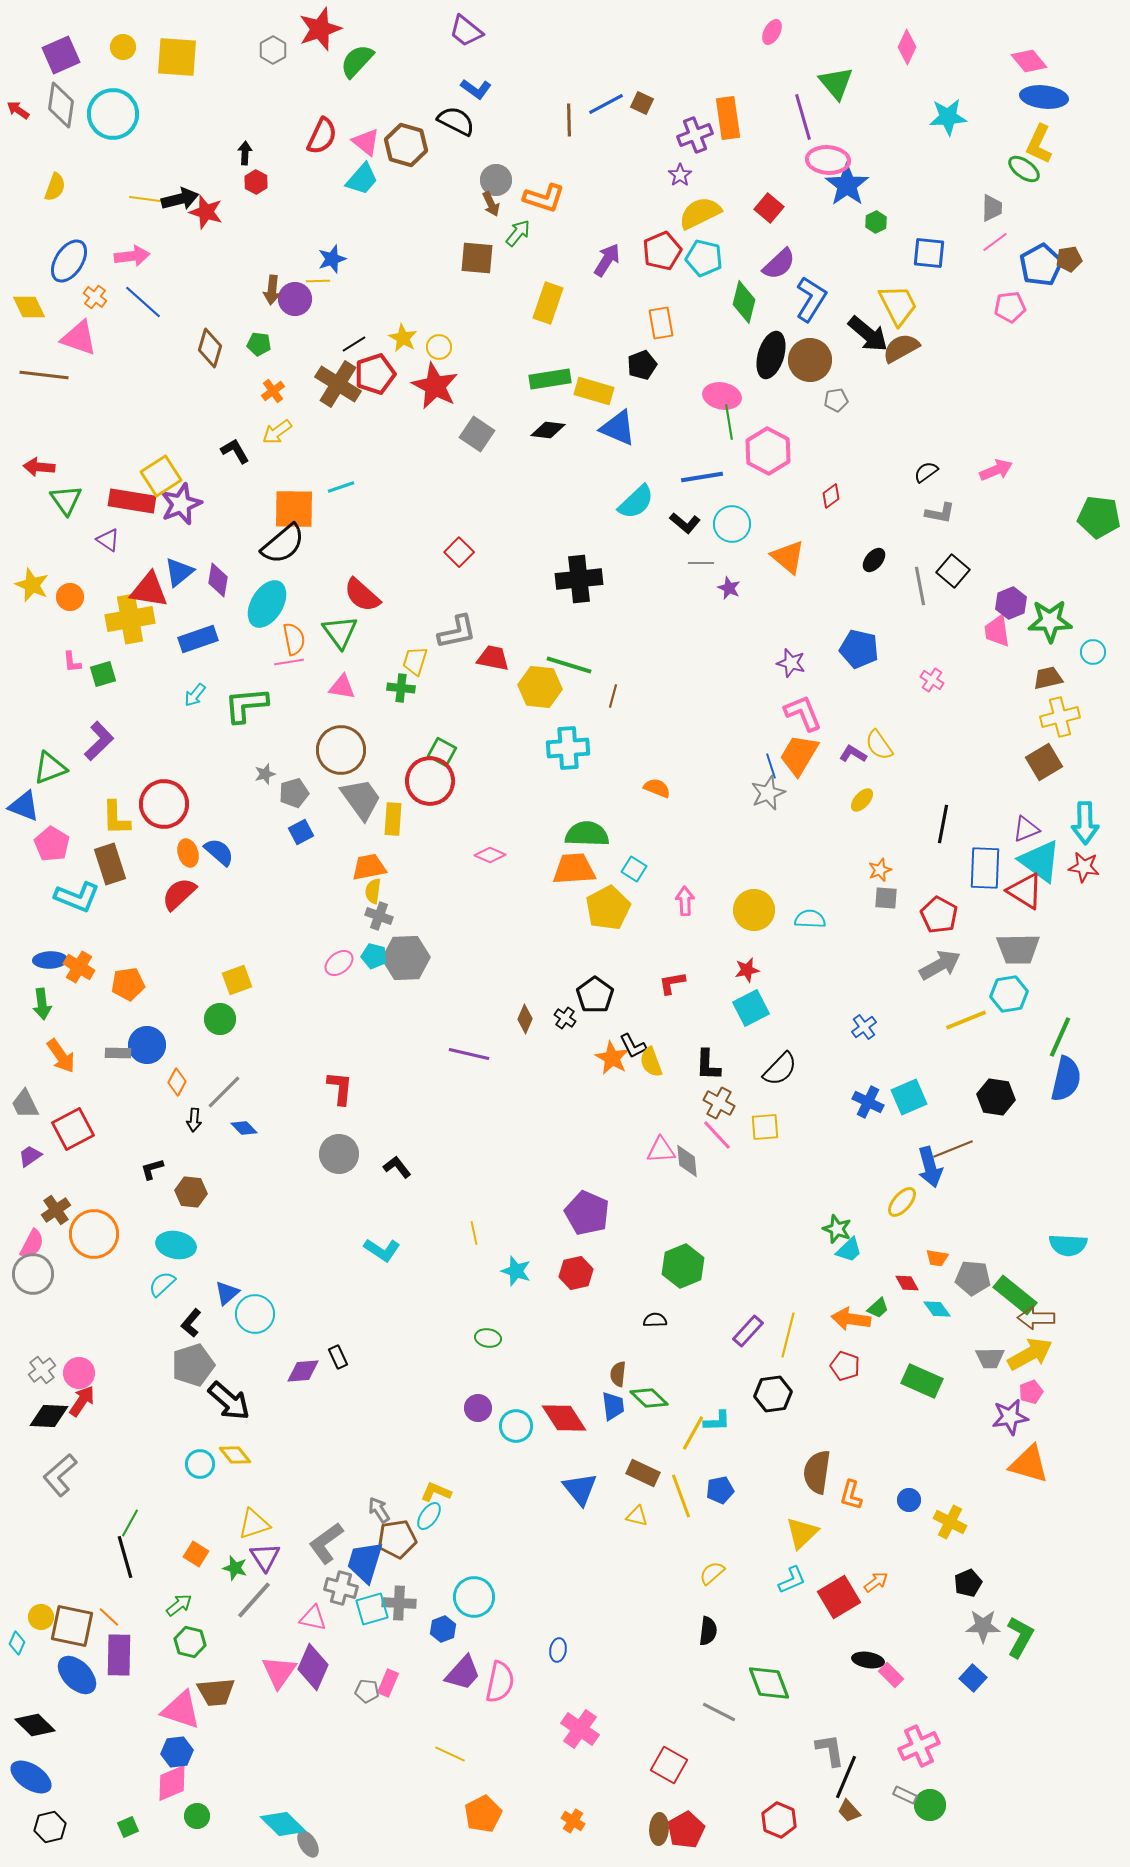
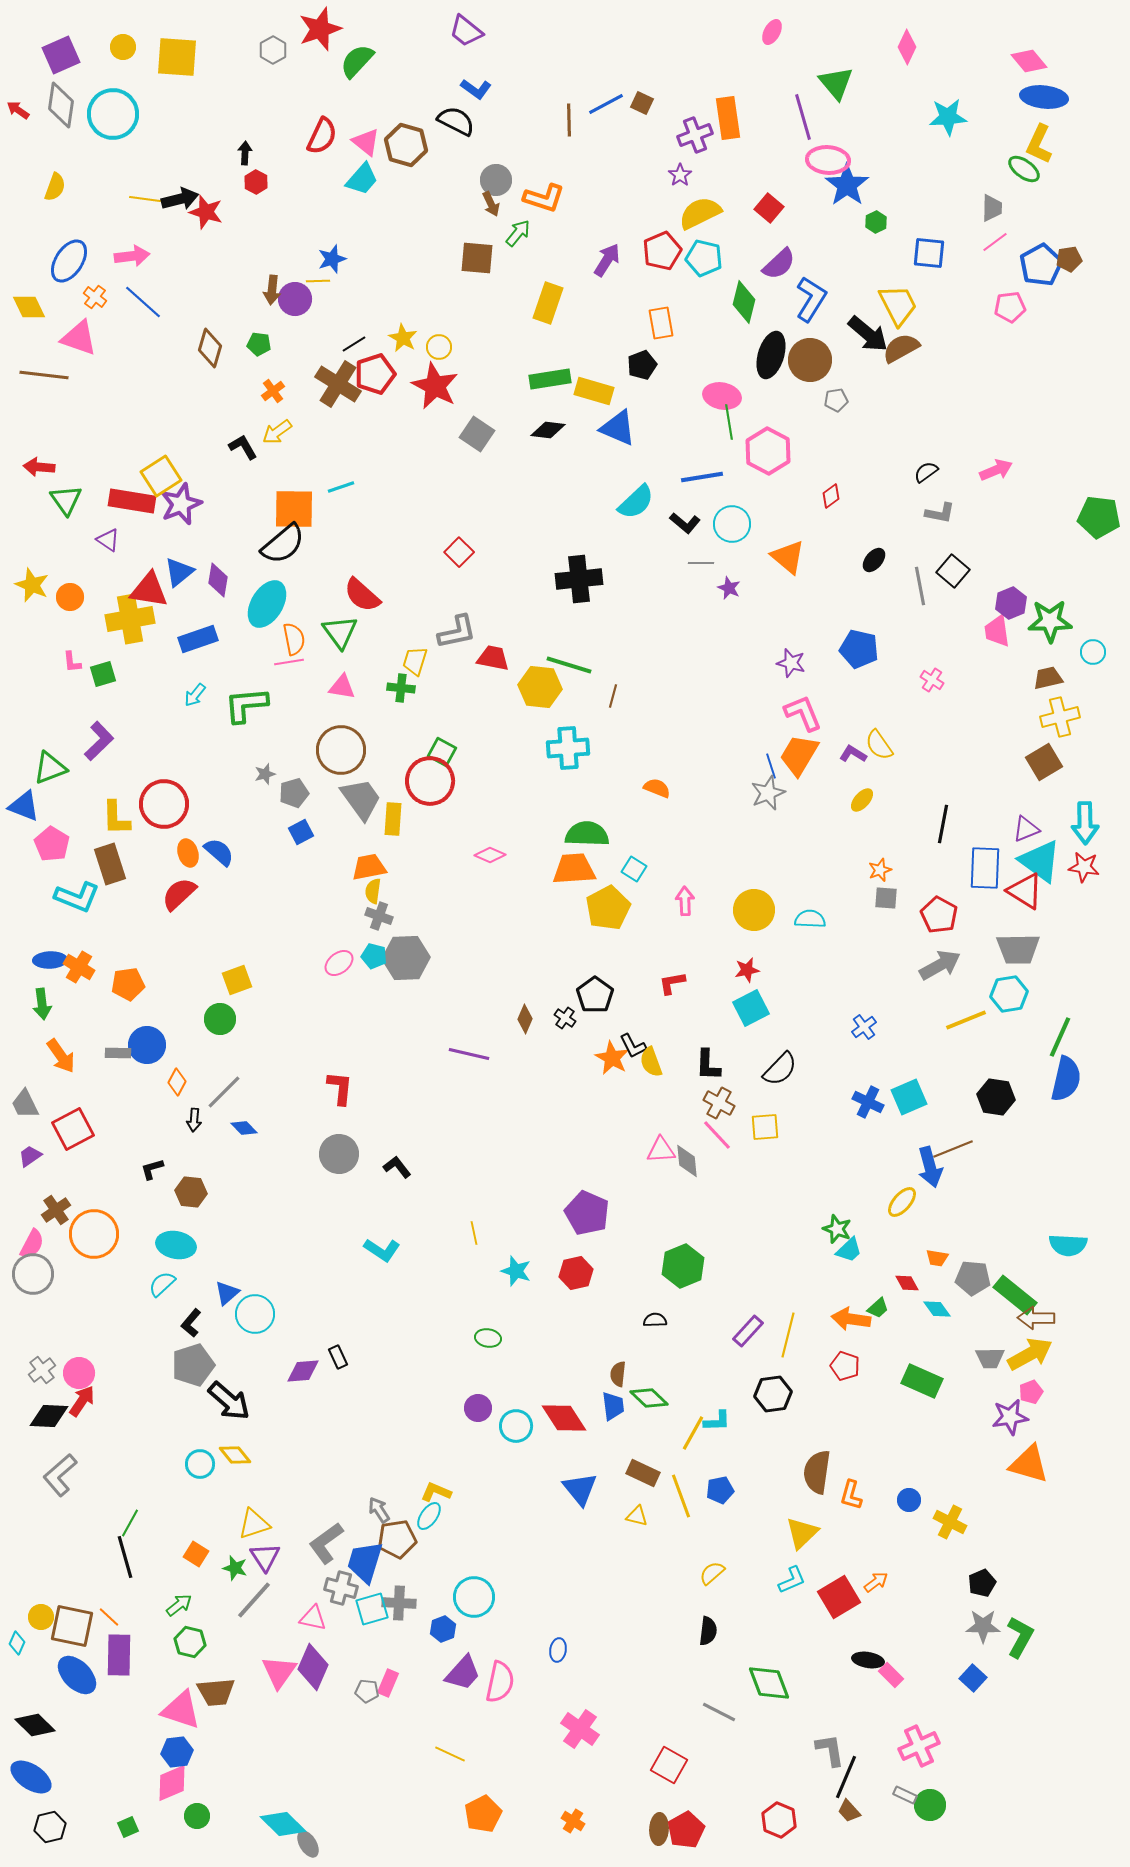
black L-shape at (235, 451): moved 8 px right, 4 px up
black pentagon at (968, 1583): moved 14 px right
